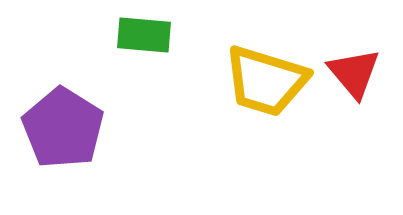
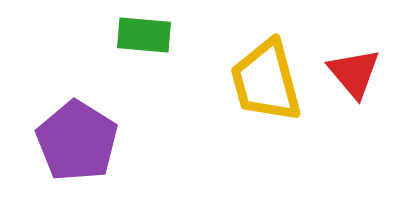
yellow trapezoid: rotated 58 degrees clockwise
purple pentagon: moved 14 px right, 13 px down
